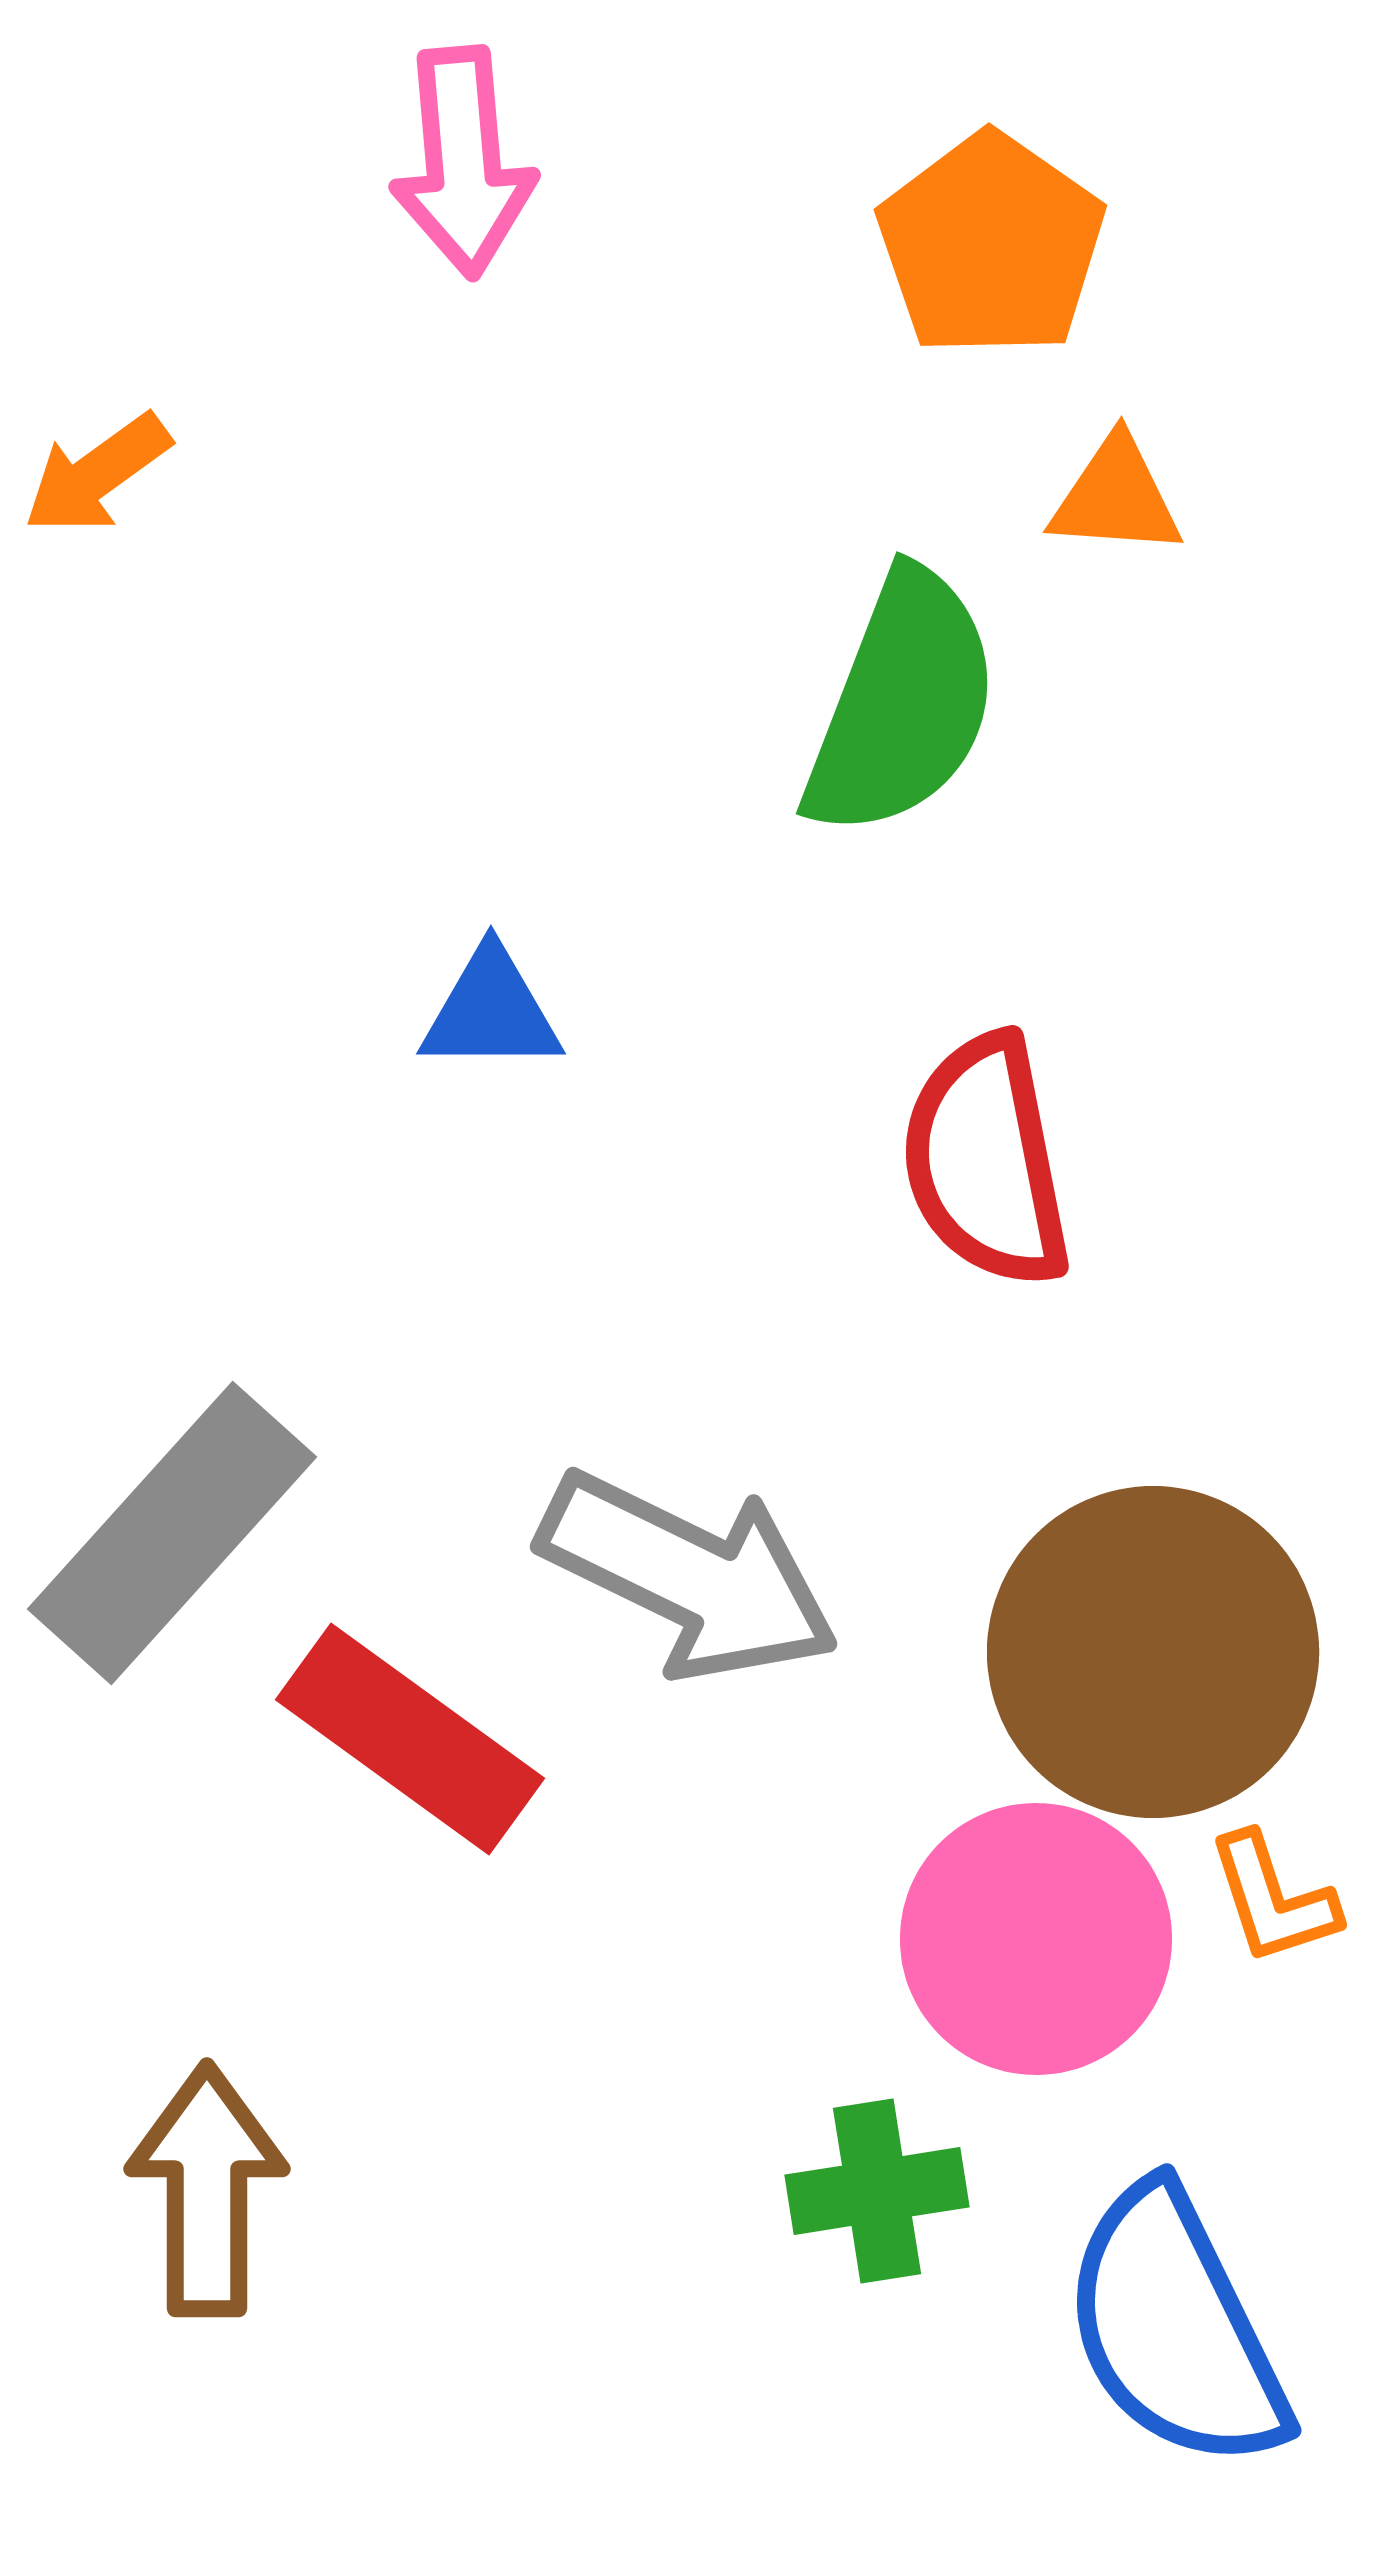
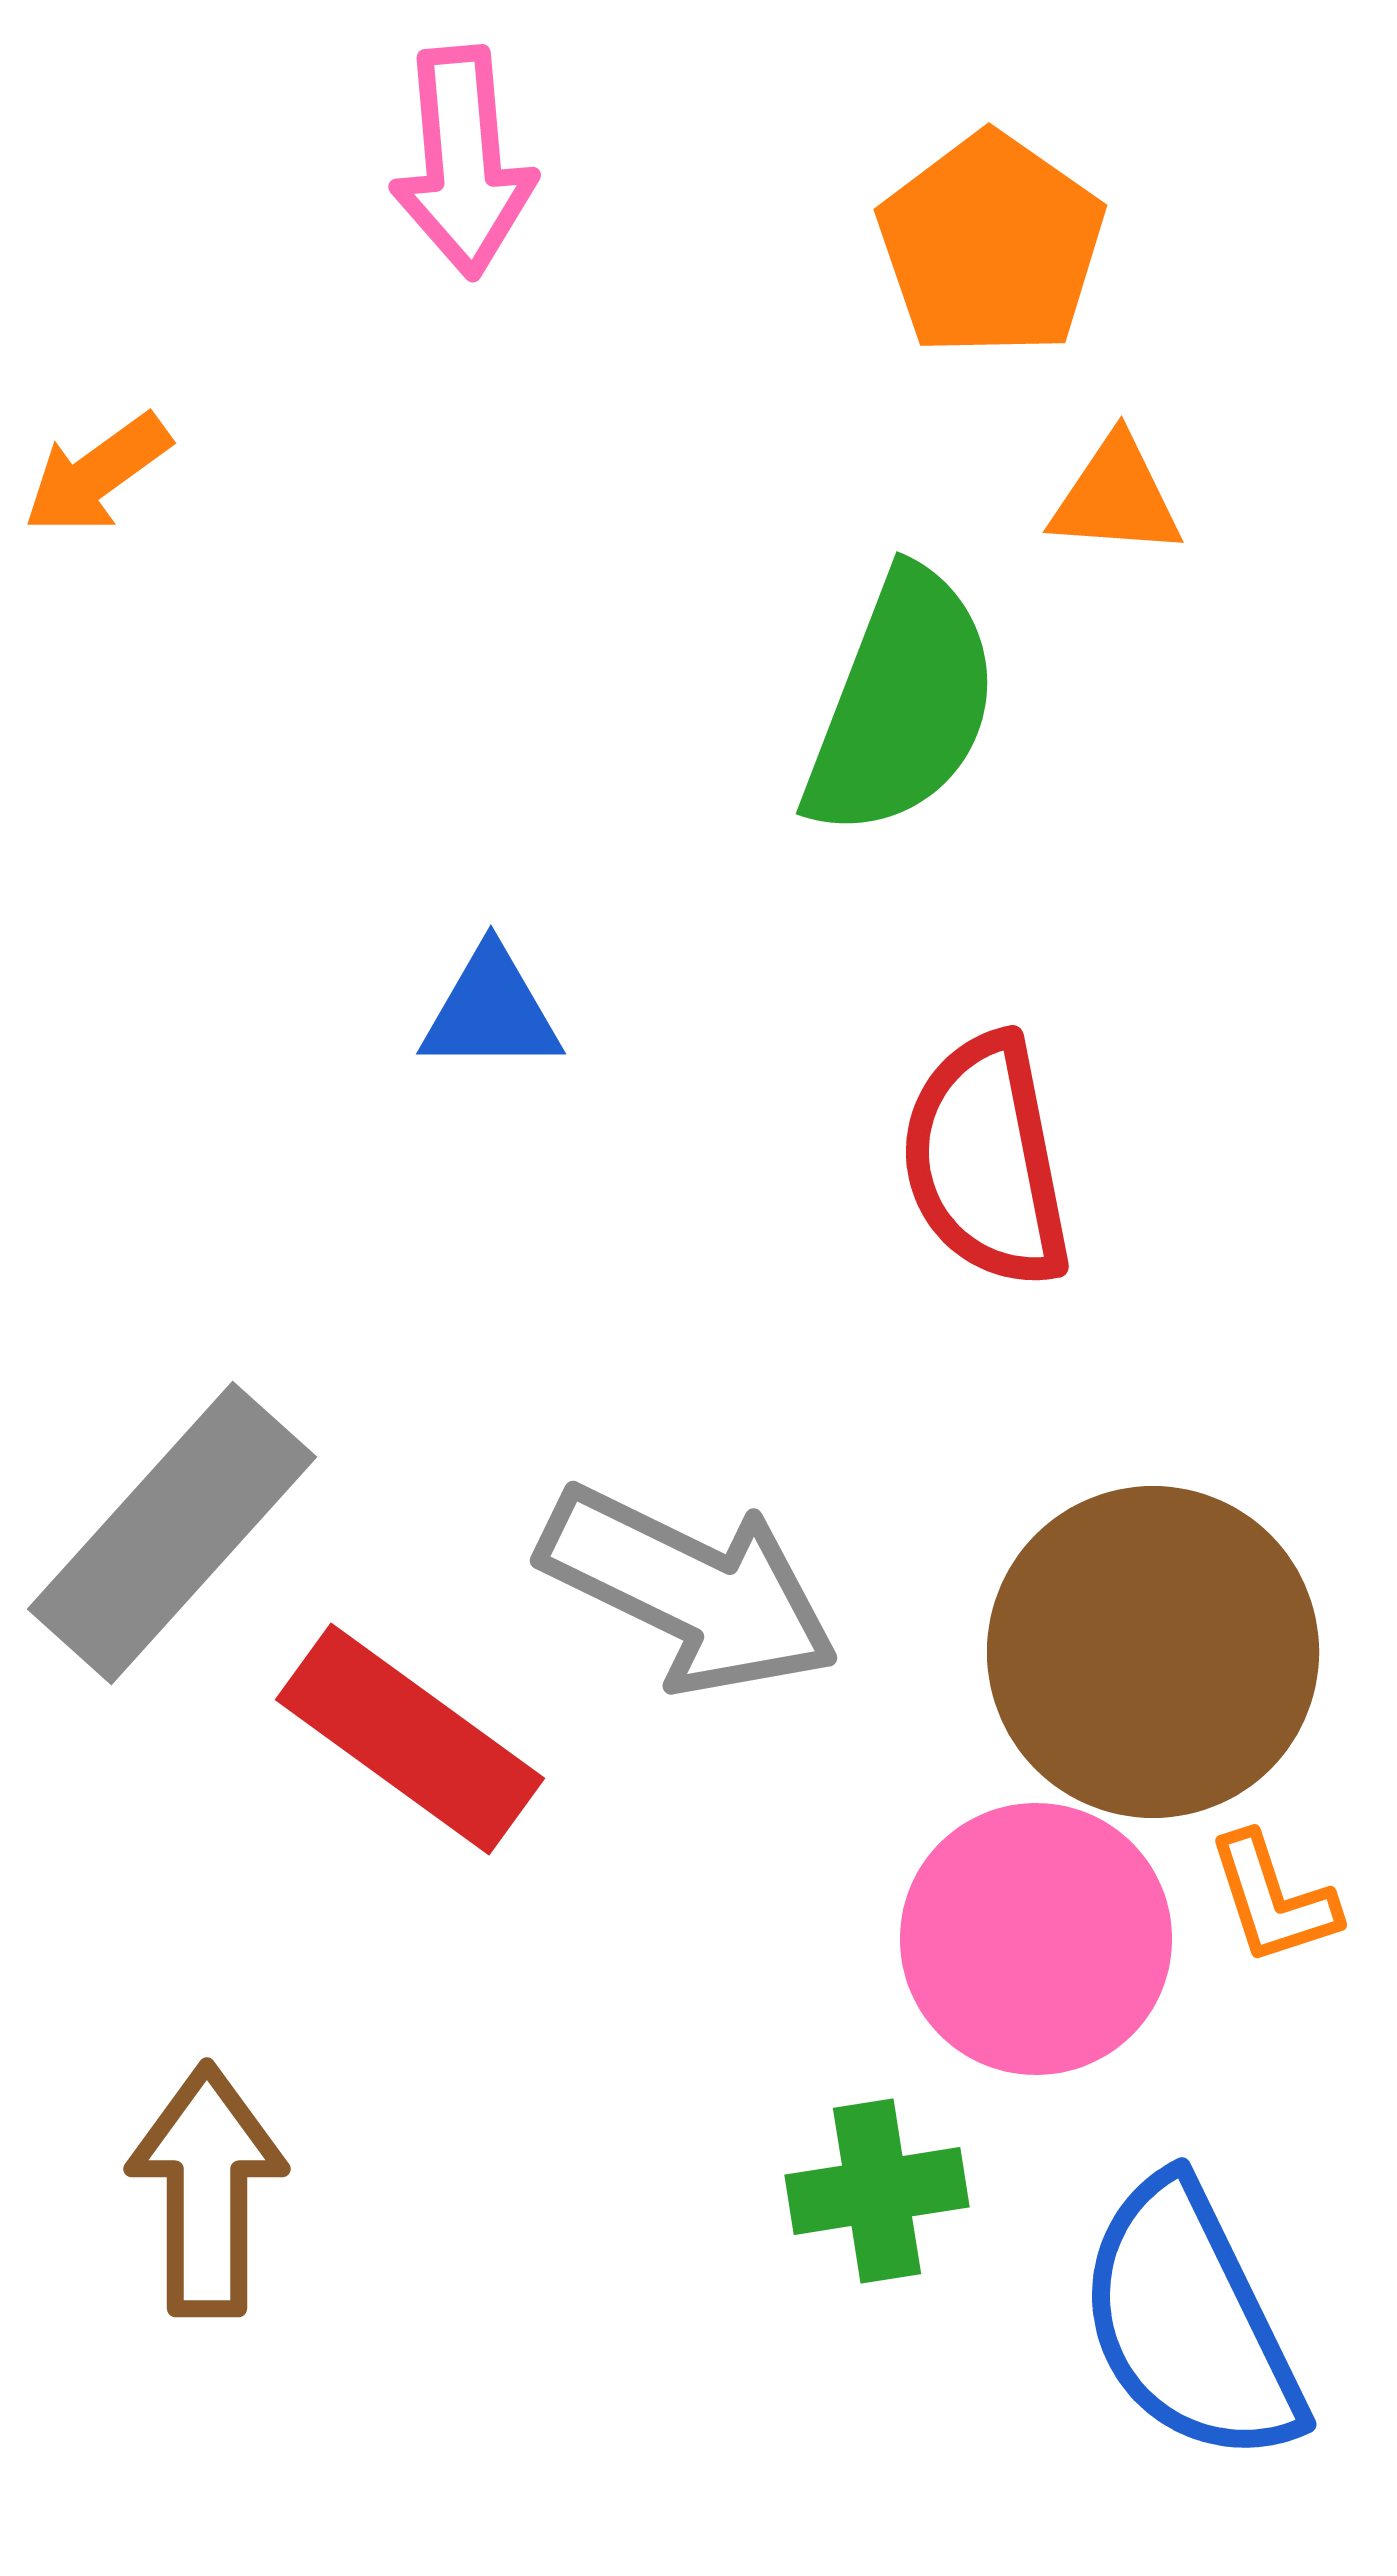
gray arrow: moved 14 px down
blue semicircle: moved 15 px right, 6 px up
